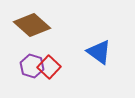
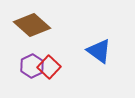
blue triangle: moved 1 px up
purple hexagon: rotated 15 degrees clockwise
